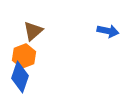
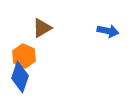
brown triangle: moved 9 px right, 3 px up; rotated 10 degrees clockwise
orange hexagon: rotated 15 degrees counterclockwise
